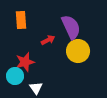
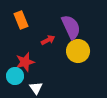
orange rectangle: rotated 18 degrees counterclockwise
